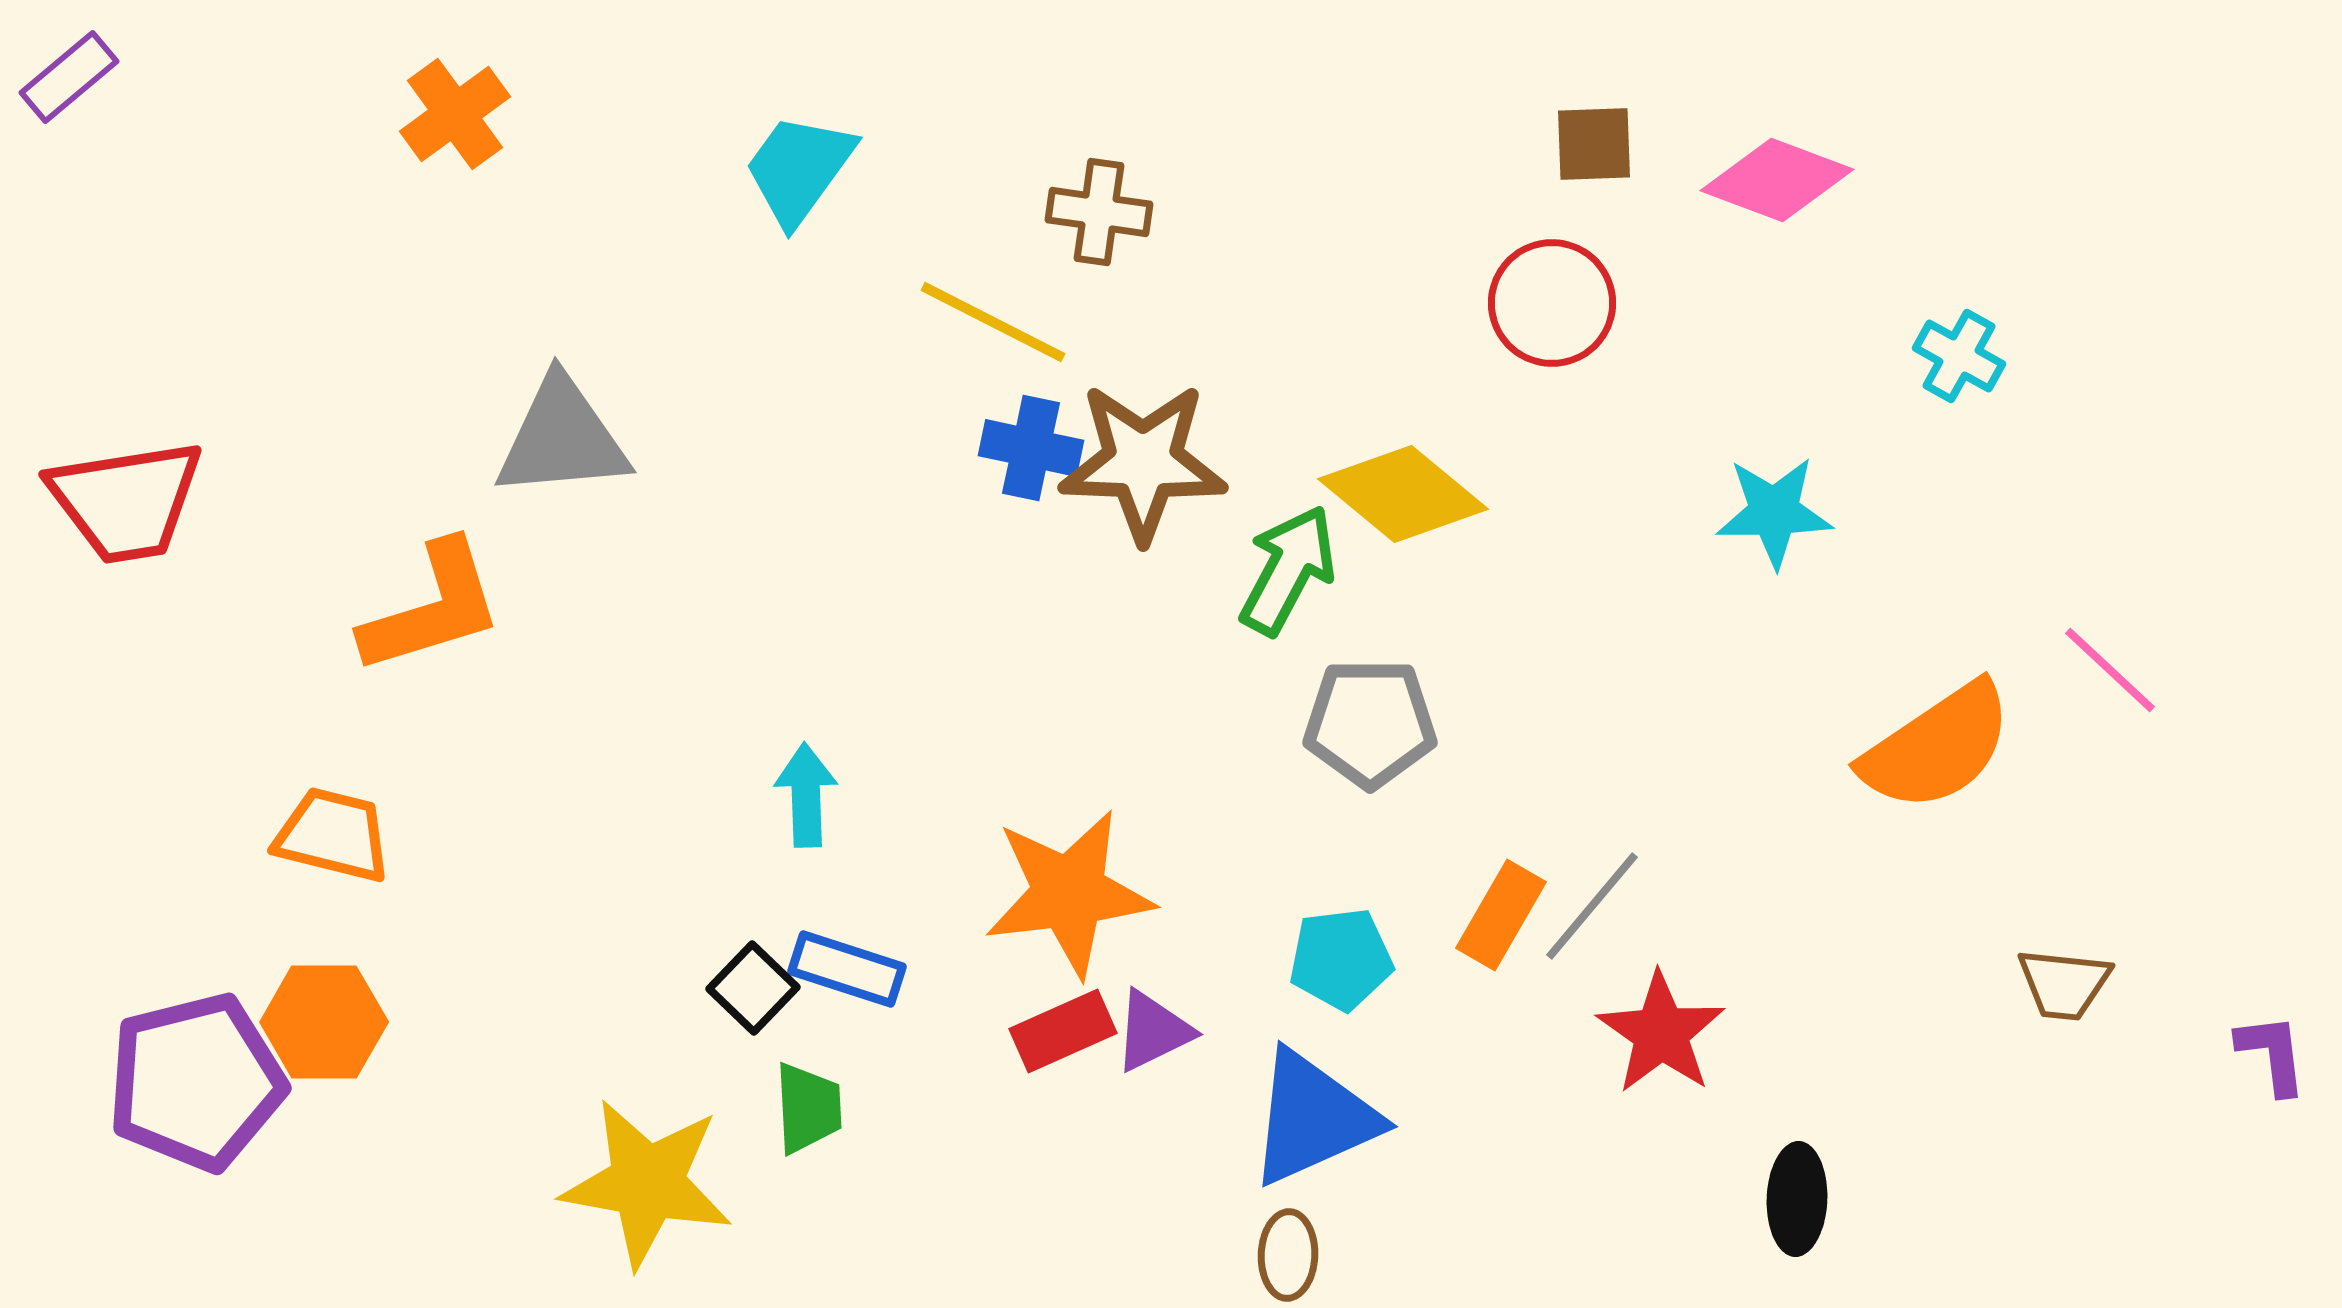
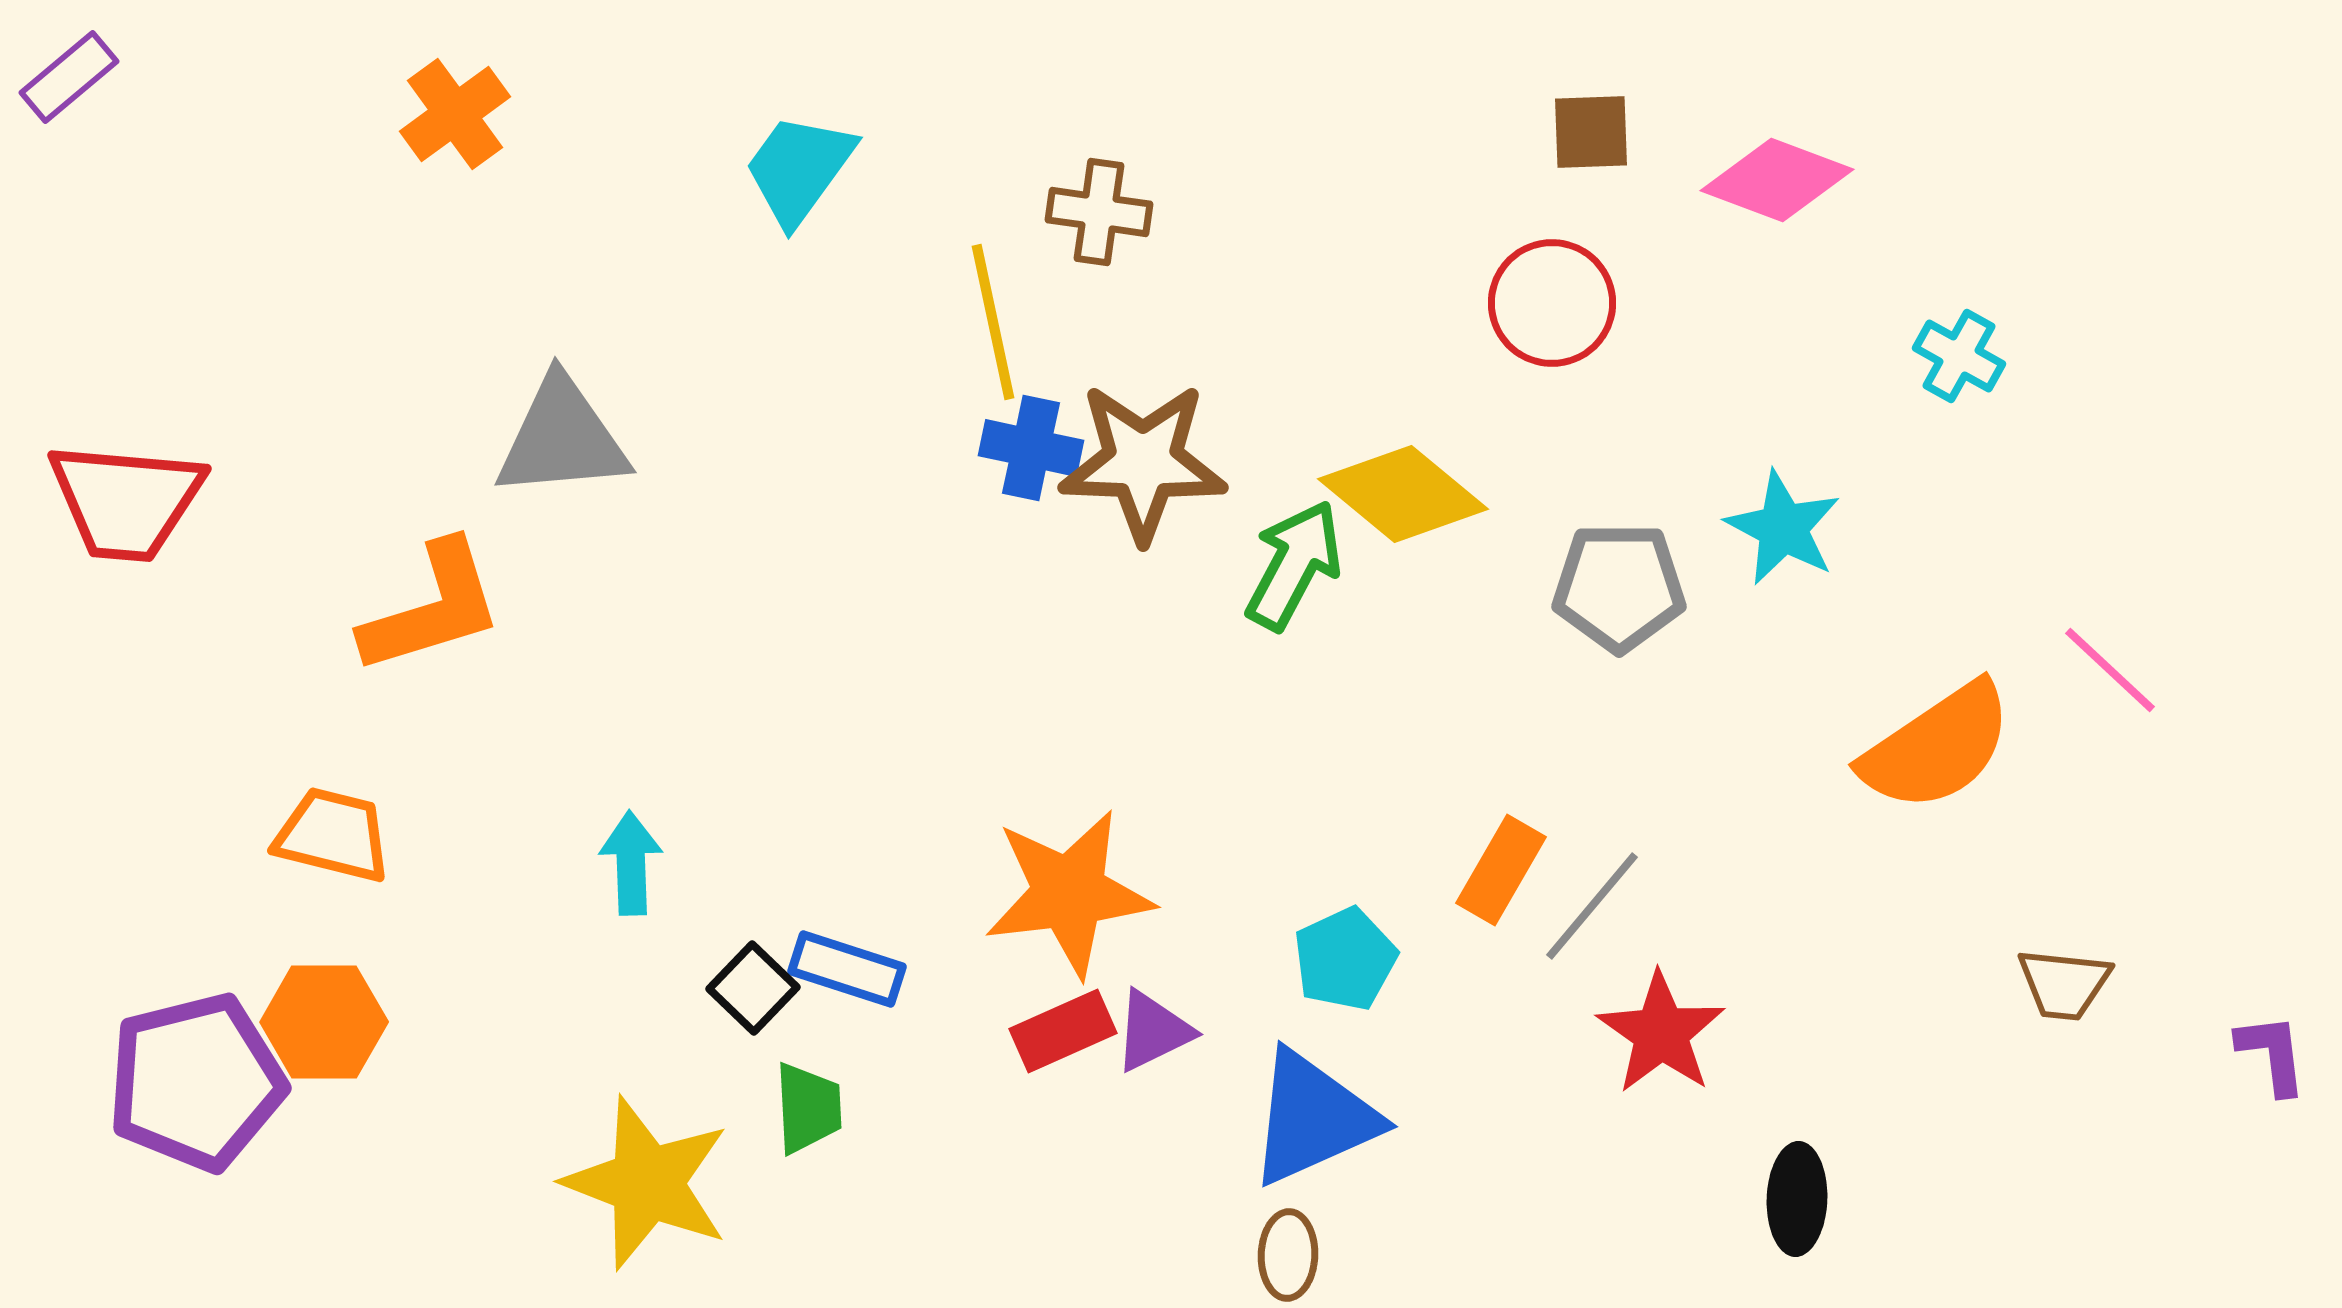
brown square: moved 3 px left, 12 px up
yellow line: rotated 51 degrees clockwise
red trapezoid: rotated 14 degrees clockwise
cyan star: moved 9 px right, 16 px down; rotated 29 degrees clockwise
green arrow: moved 6 px right, 5 px up
gray pentagon: moved 249 px right, 136 px up
cyan arrow: moved 175 px left, 68 px down
orange rectangle: moved 45 px up
cyan pentagon: moved 4 px right; rotated 18 degrees counterclockwise
yellow star: rotated 11 degrees clockwise
